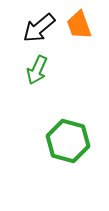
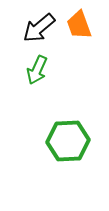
green hexagon: rotated 18 degrees counterclockwise
